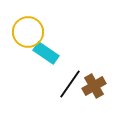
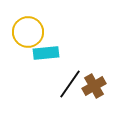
cyan rectangle: rotated 40 degrees counterclockwise
